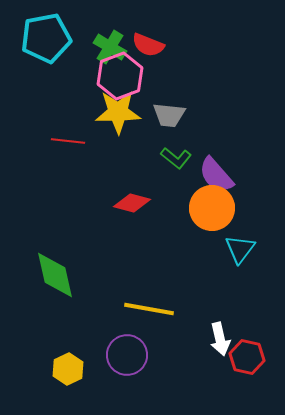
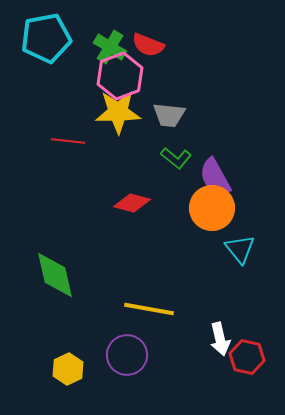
purple semicircle: moved 1 px left, 2 px down; rotated 12 degrees clockwise
cyan triangle: rotated 16 degrees counterclockwise
